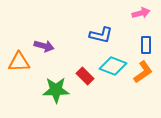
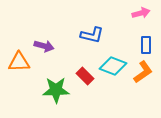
blue L-shape: moved 9 px left
